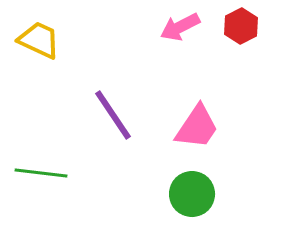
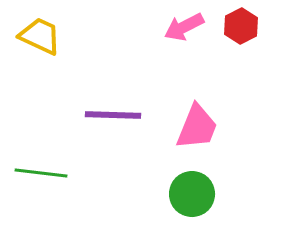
pink arrow: moved 4 px right
yellow trapezoid: moved 1 px right, 4 px up
purple line: rotated 54 degrees counterclockwise
pink trapezoid: rotated 12 degrees counterclockwise
